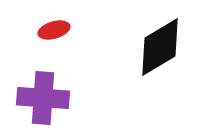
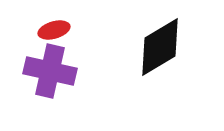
purple cross: moved 7 px right, 27 px up; rotated 9 degrees clockwise
